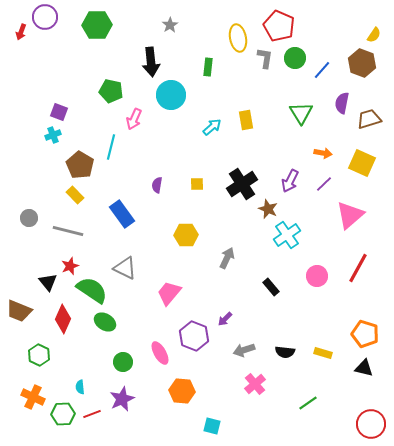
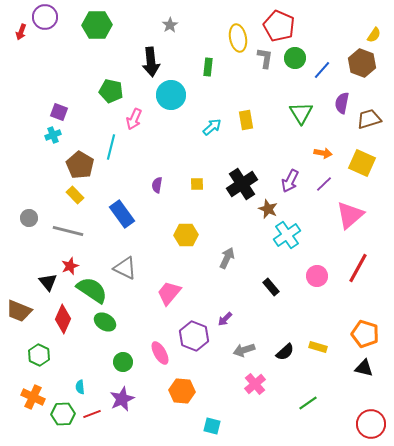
black semicircle at (285, 352): rotated 48 degrees counterclockwise
yellow rectangle at (323, 353): moved 5 px left, 6 px up
